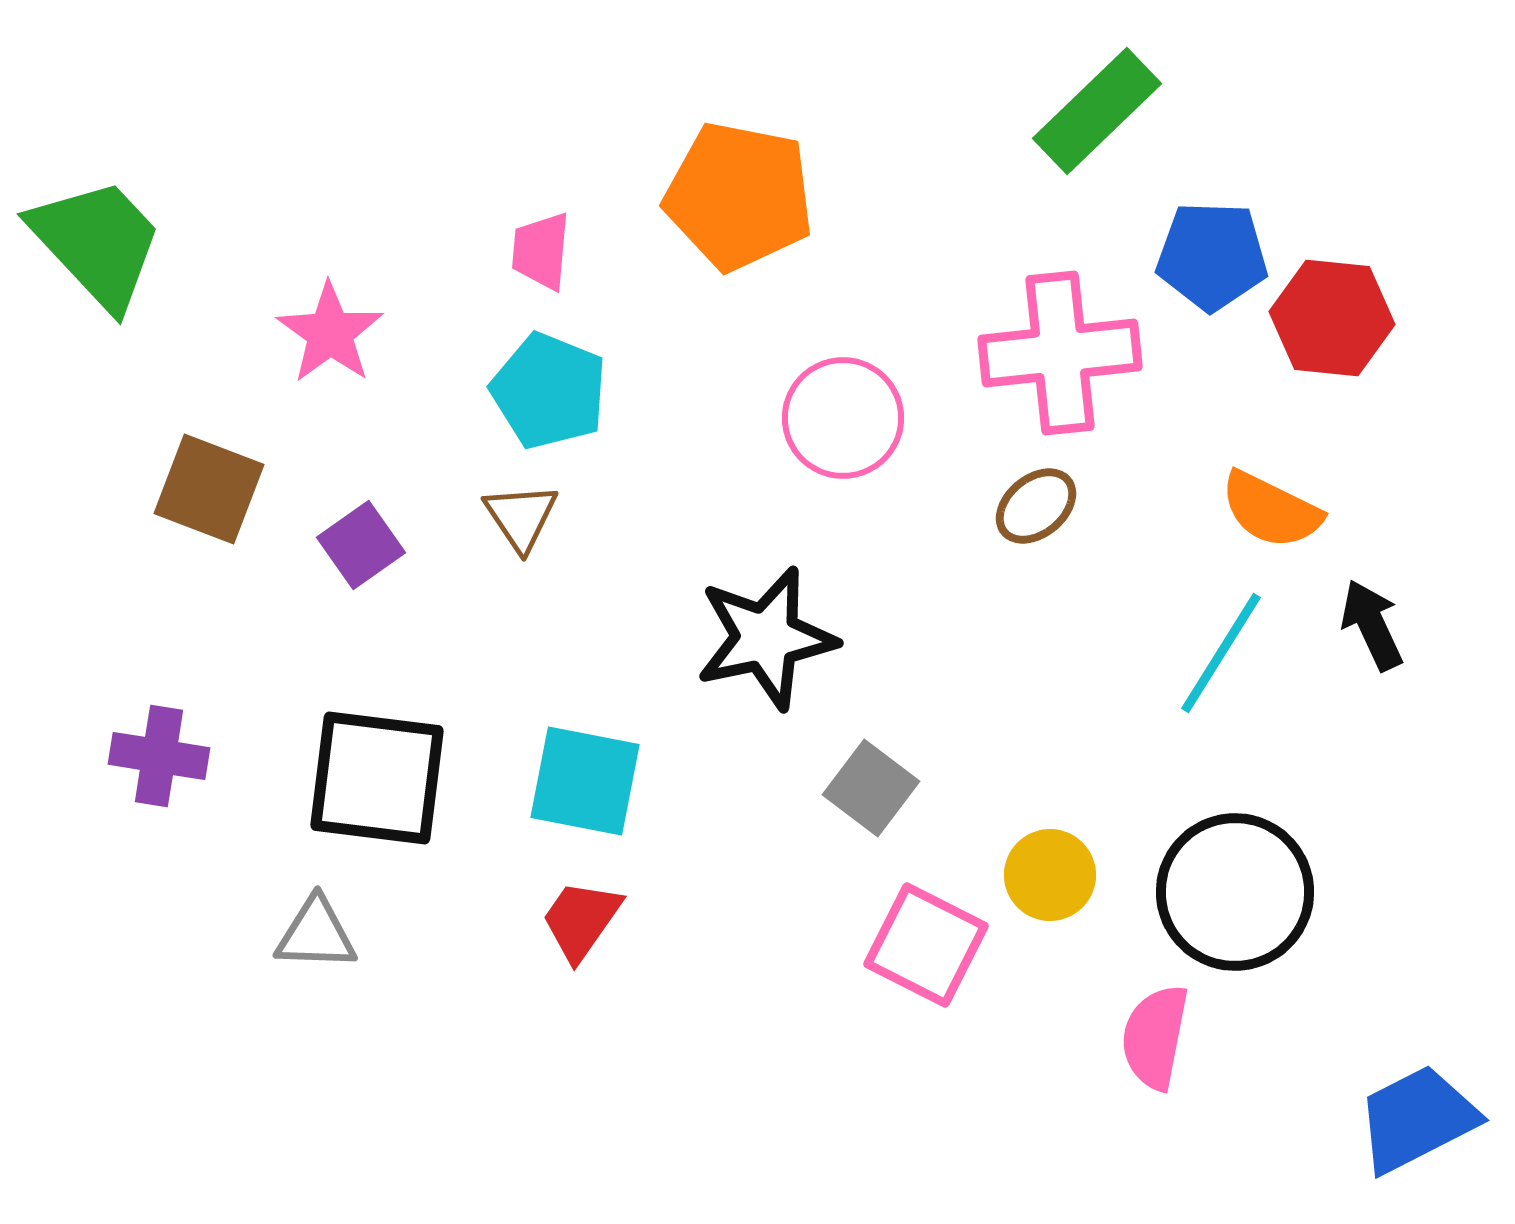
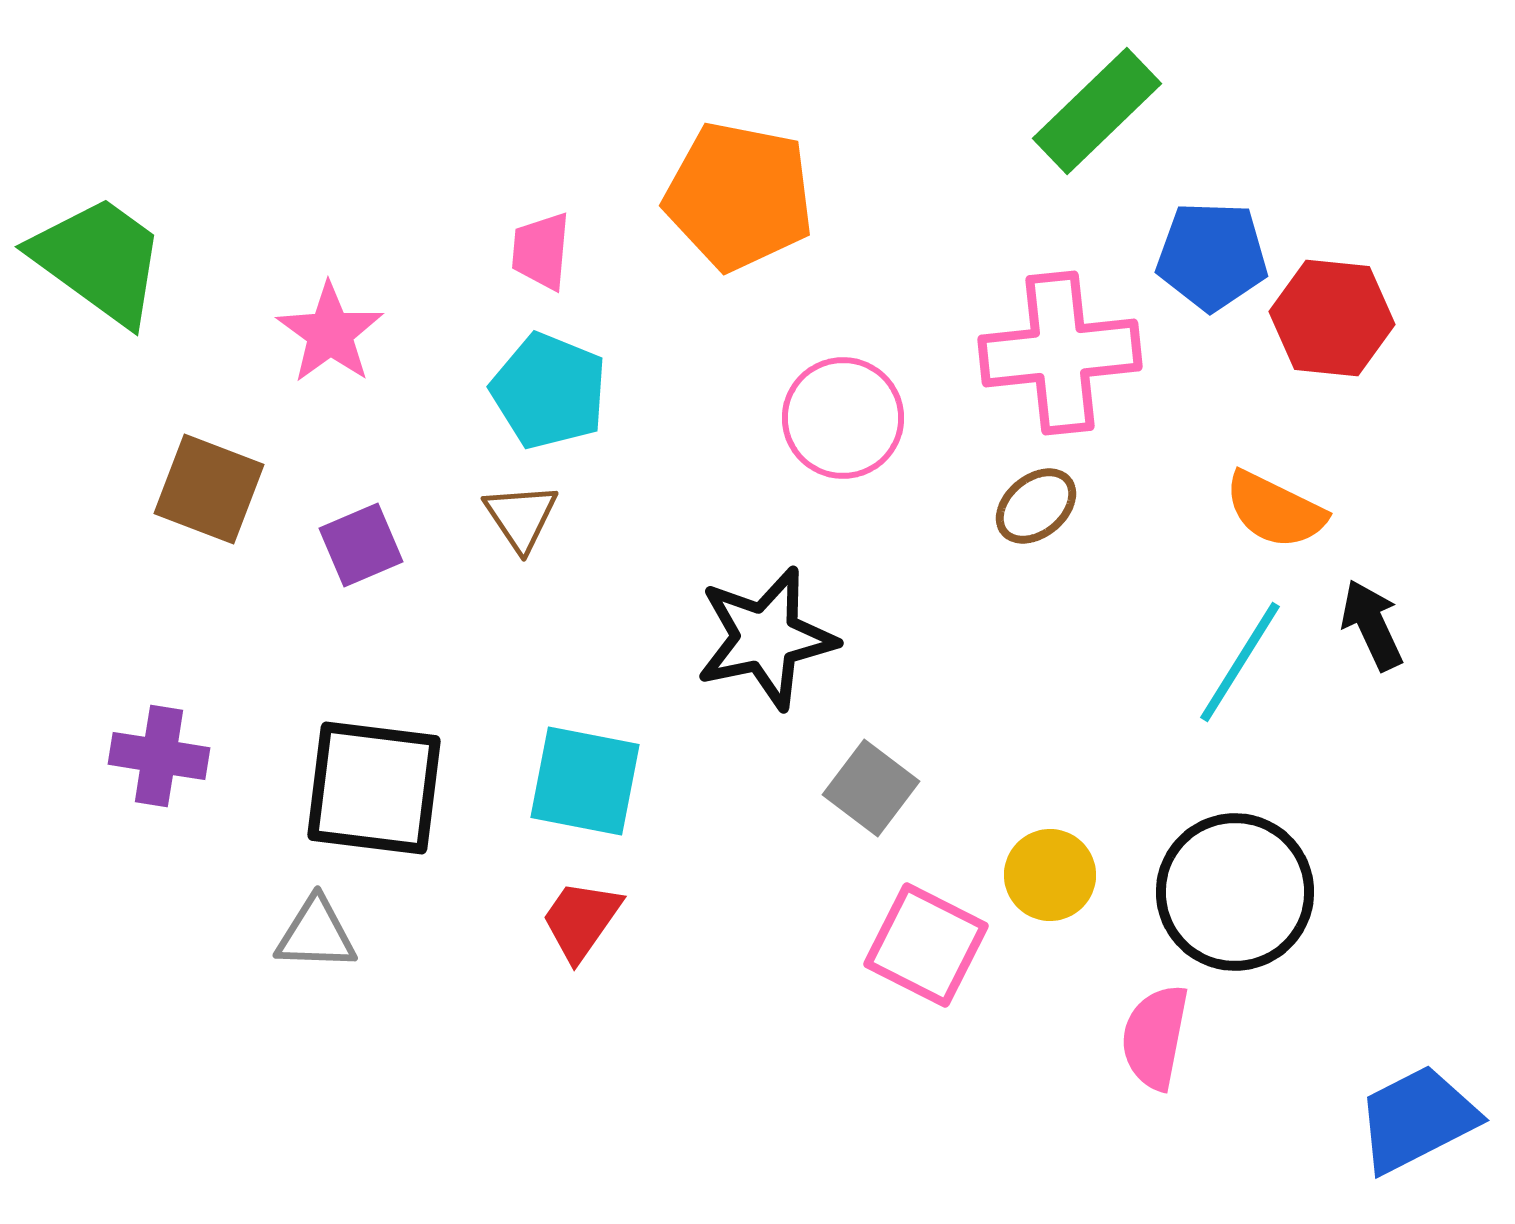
green trapezoid: moved 2 px right, 17 px down; rotated 11 degrees counterclockwise
orange semicircle: moved 4 px right
purple square: rotated 12 degrees clockwise
cyan line: moved 19 px right, 9 px down
black square: moved 3 px left, 10 px down
